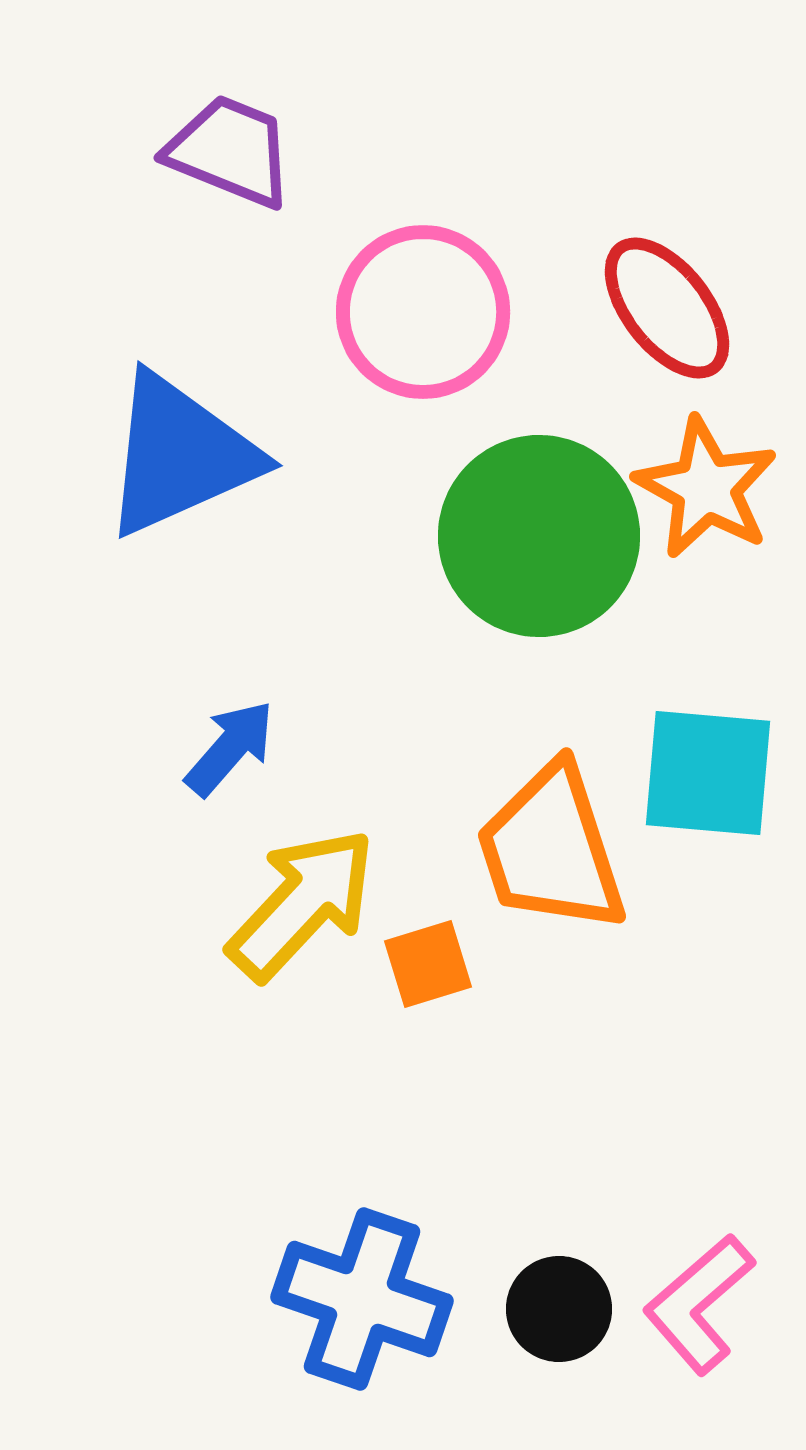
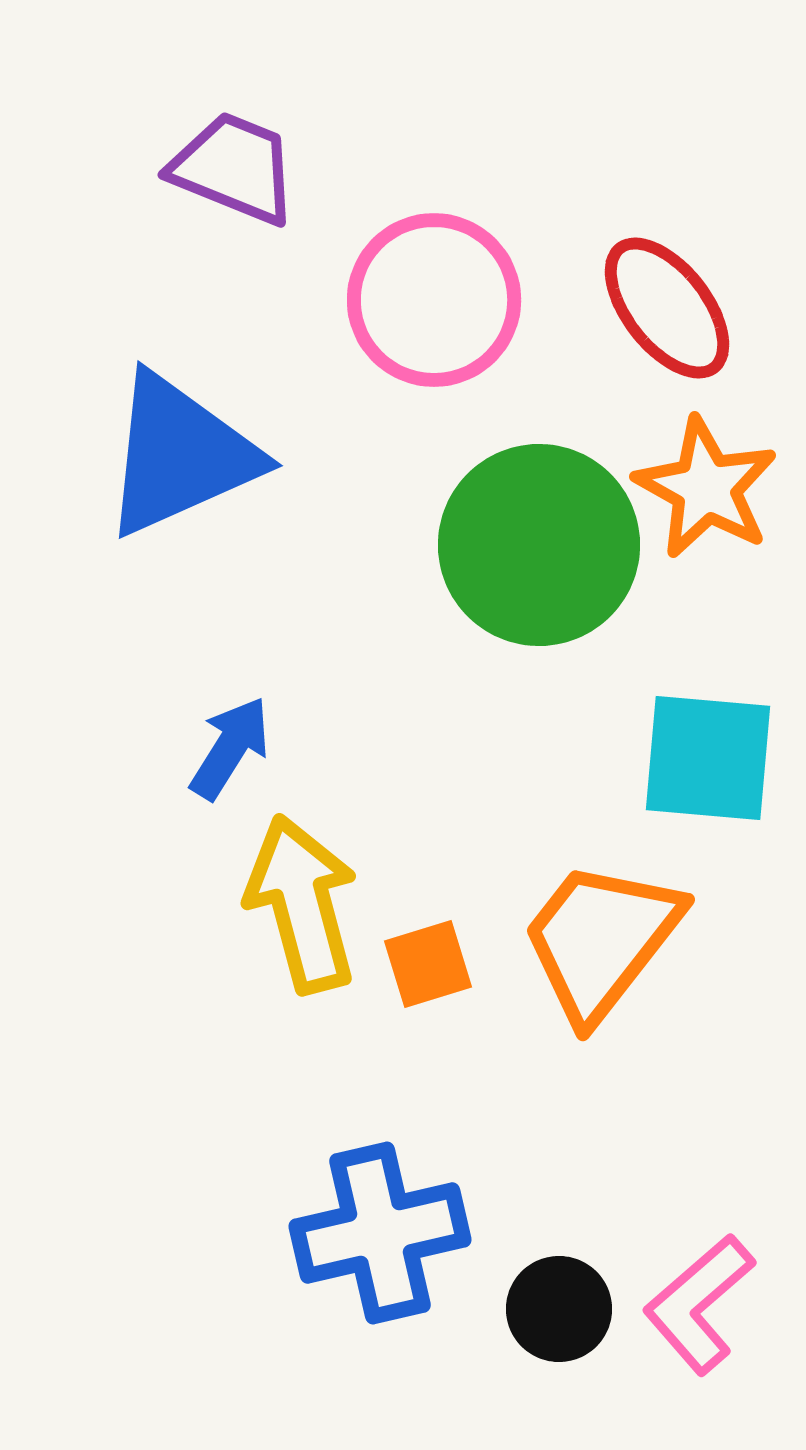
purple trapezoid: moved 4 px right, 17 px down
pink circle: moved 11 px right, 12 px up
green circle: moved 9 px down
blue arrow: rotated 9 degrees counterclockwise
cyan square: moved 15 px up
orange trapezoid: moved 50 px right, 91 px down; rotated 56 degrees clockwise
yellow arrow: rotated 58 degrees counterclockwise
blue cross: moved 18 px right, 66 px up; rotated 32 degrees counterclockwise
